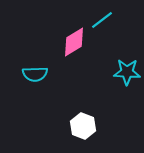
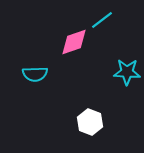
pink diamond: rotated 12 degrees clockwise
white hexagon: moved 7 px right, 4 px up
